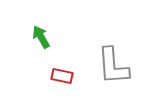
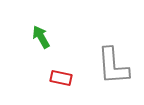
red rectangle: moved 1 px left, 2 px down
